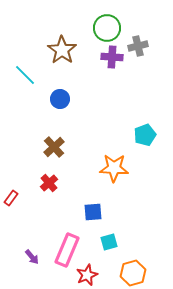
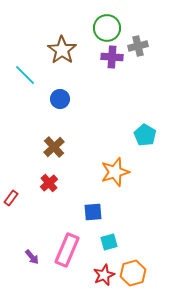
cyan pentagon: rotated 20 degrees counterclockwise
orange star: moved 1 px right, 4 px down; rotated 20 degrees counterclockwise
red star: moved 17 px right
